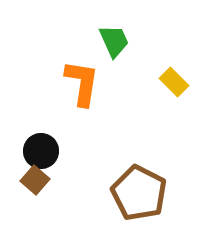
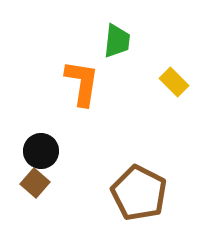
green trapezoid: moved 3 px right; rotated 30 degrees clockwise
brown square: moved 3 px down
